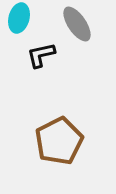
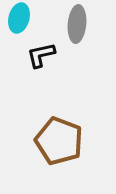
gray ellipse: rotated 39 degrees clockwise
brown pentagon: rotated 24 degrees counterclockwise
